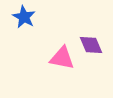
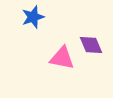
blue star: moved 9 px right; rotated 25 degrees clockwise
